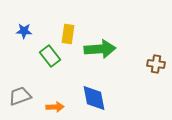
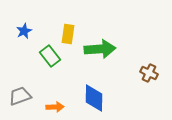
blue star: rotated 28 degrees counterclockwise
brown cross: moved 7 px left, 9 px down; rotated 18 degrees clockwise
blue diamond: rotated 12 degrees clockwise
